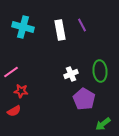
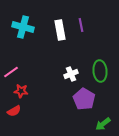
purple line: moved 1 px left; rotated 16 degrees clockwise
